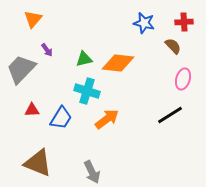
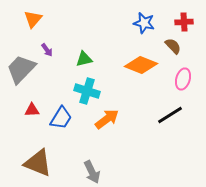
orange diamond: moved 23 px right, 2 px down; rotated 16 degrees clockwise
